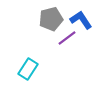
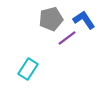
blue L-shape: moved 3 px right
